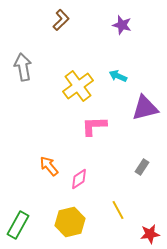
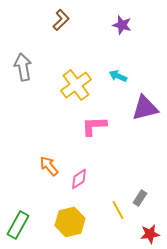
yellow cross: moved 2 px left, 1 px up
gray rectangle: moved 2 px left, 31 px down
